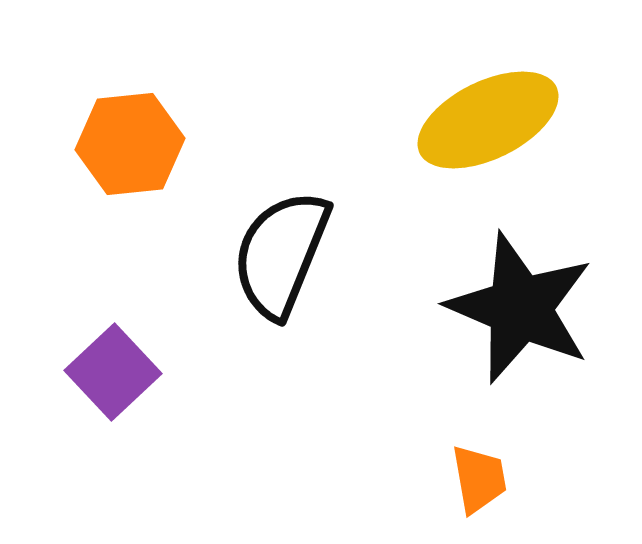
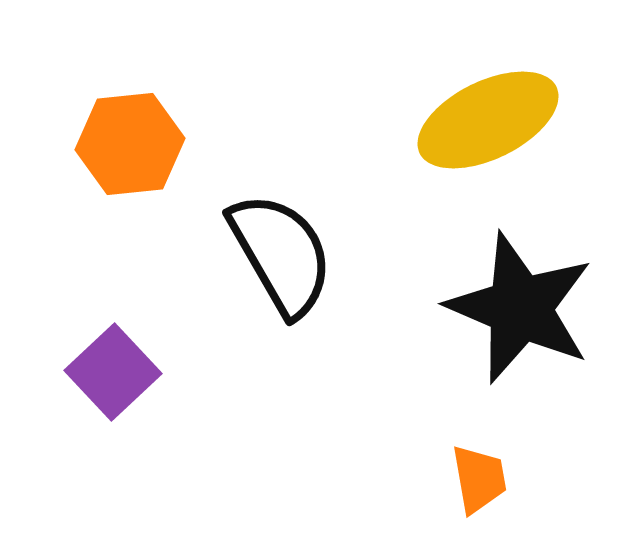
black semicircle: rotated 128 degrees clockwise
